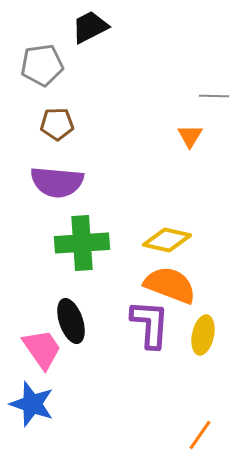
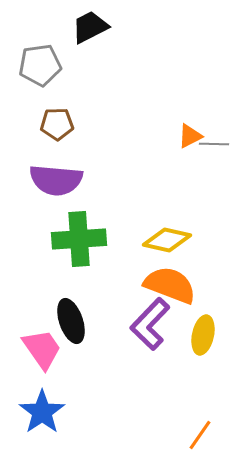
gray pentagon: moved 2 px left
gray line: moved 48 px down
orange triangle: rotated 32 degrees clockwise
purple semicircle: moved 1 px left, 2 px up
green cross: moved 3 px left, 4 px up
purple L-shape: rotated 140 degrees counterclockwise
blue star: moved 10 px right, 8 px down; rotated 18 degrees clockwise
